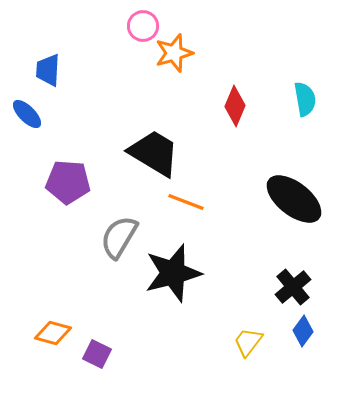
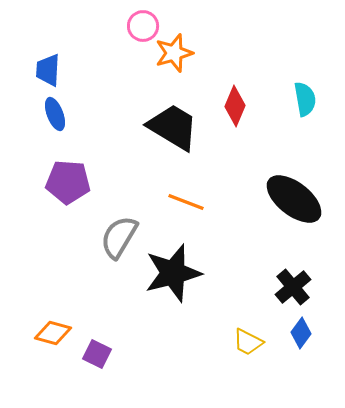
blue ellipse: moved 28 px right; rotated 24 degrees clockwise
black trapezoid: moved 19 px right, 26 px up
blue diamond: moved 2 px left, 2 px down
yellow trapezoid: rotated 100 degrees counterclockwise
